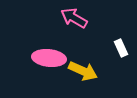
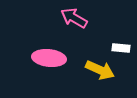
white rectangle: rotated 60 degrees counterclockwise
yellow arrow: moved 17 px right, 1 px up
